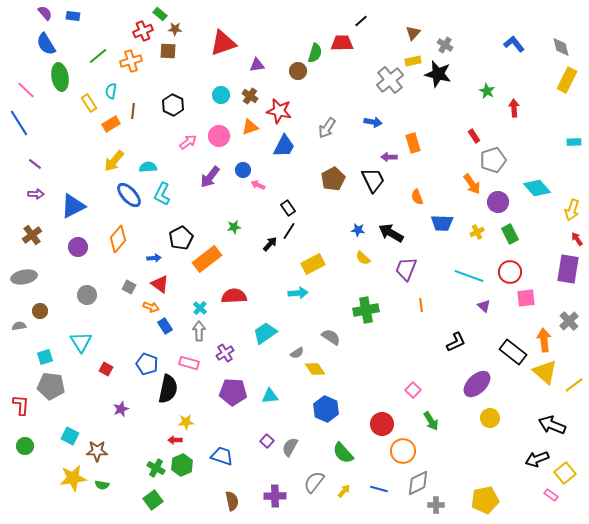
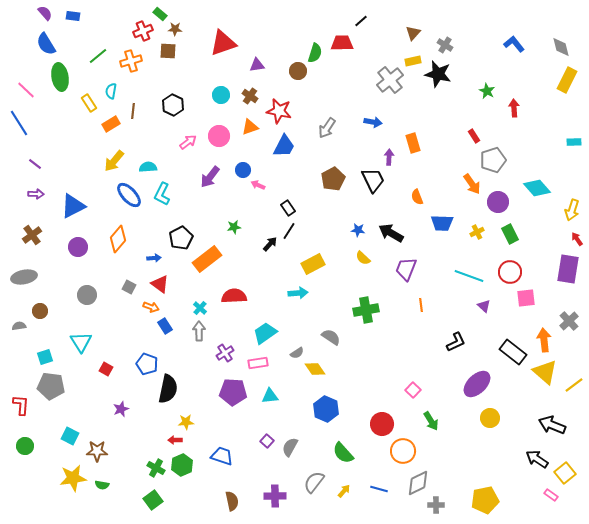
purple arrow at (389, 157): rotated 91 degrees clockwise
pink rectangle at (189, 363): moved 69 px right; rotated 24 degrees counterclockwise
black arrow at (537, 459): rotated 55 degrees clockwise
